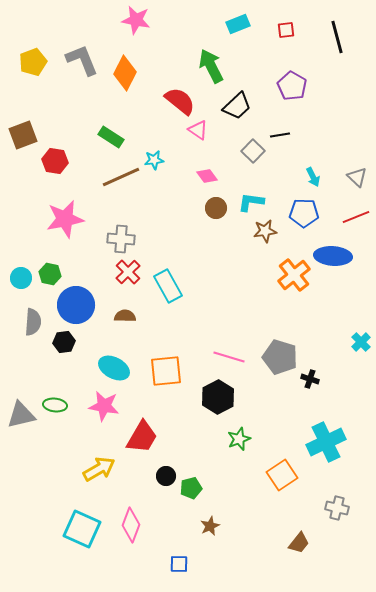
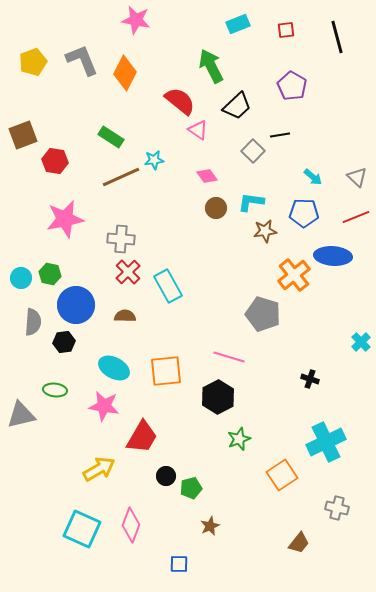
cyan arrow at (313, 177): rotated 24 degrees counterclockwise
gray pentagon at (280, 357): moved 17 px left, 43 px up
green ellipse at (55, 405): moved 15 px up
